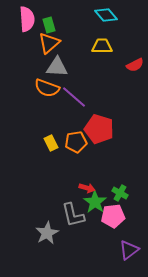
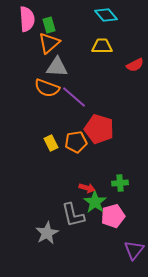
green cross: moved 10 px up; rotated 35 degrees counterclockwise
pink pentagon: rotated 10 degrees counterclockwise
purple triangle: moved 5 px right; rotated 15 degrees counterclockwise
